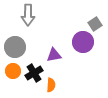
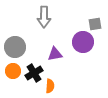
gray arrow: moved 16 px right, 2 px down
gray square: rotated 24 degrees clockwise
purple triangle: moved 1 px right, 1 px up
orange semicircle: moved 1 px left, 1 px down
